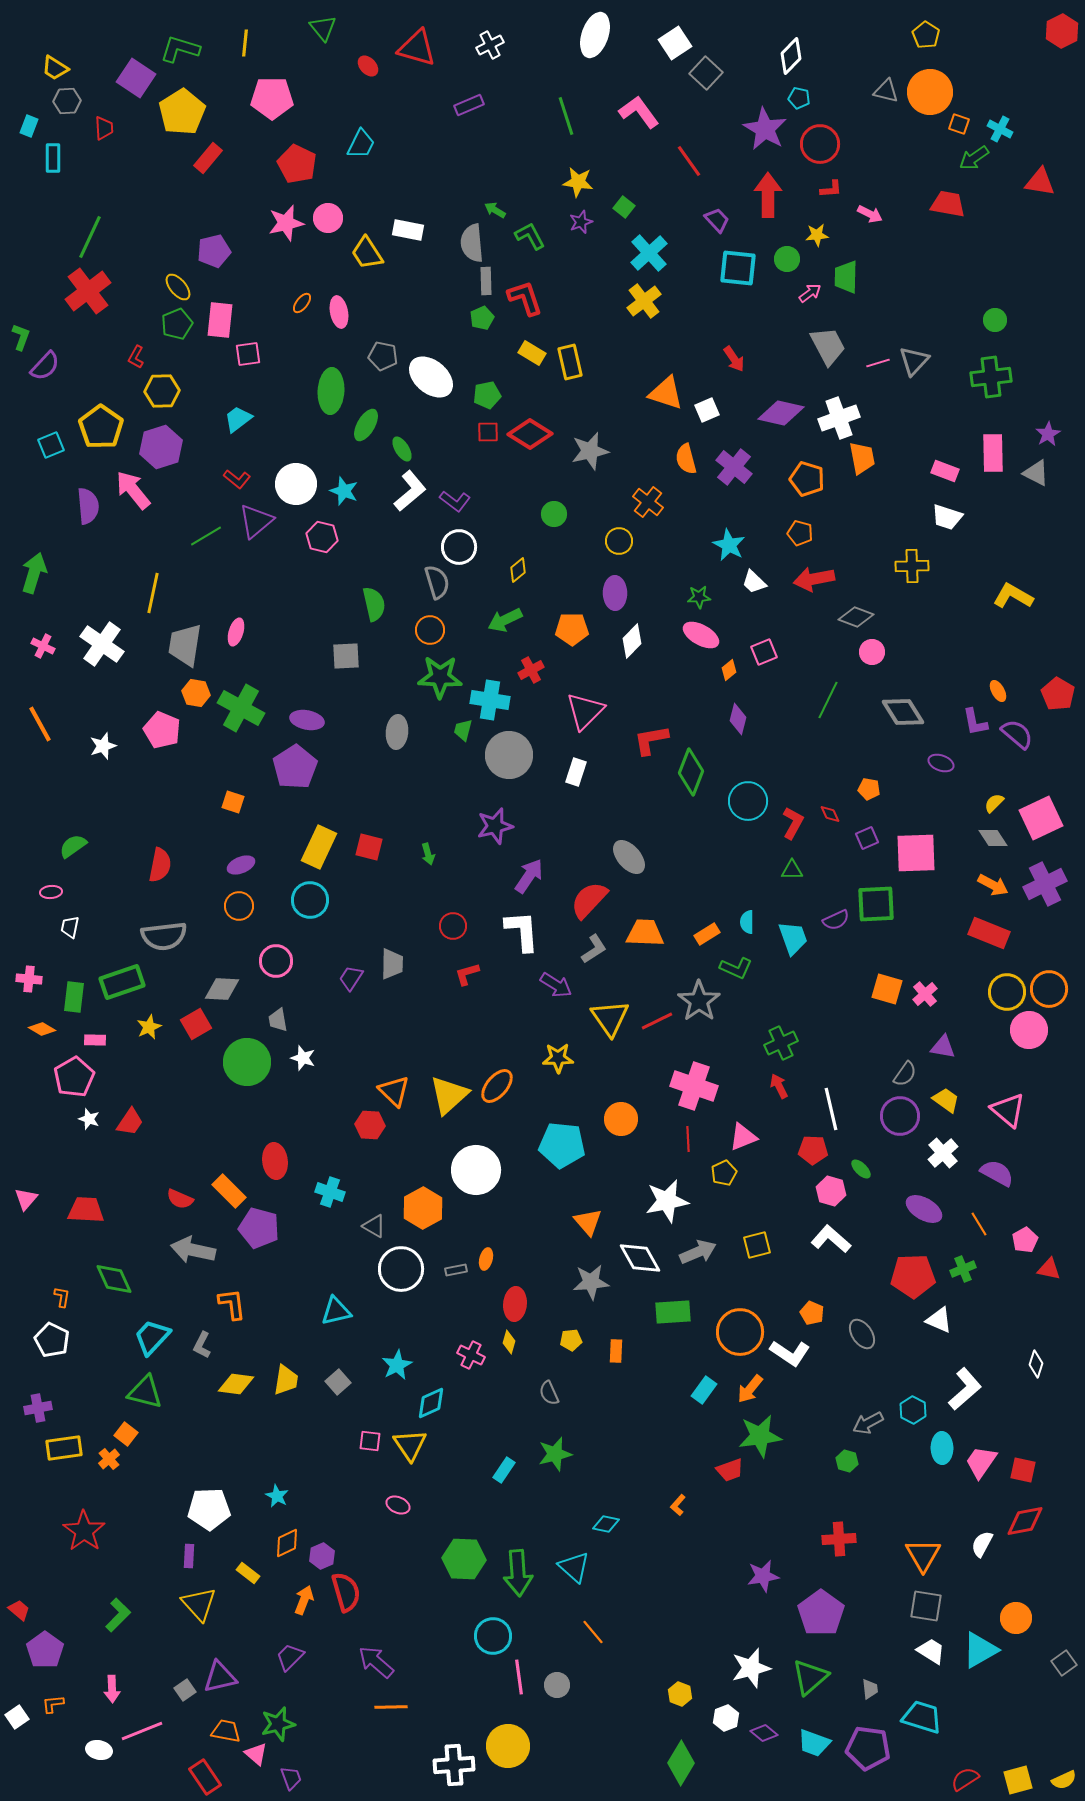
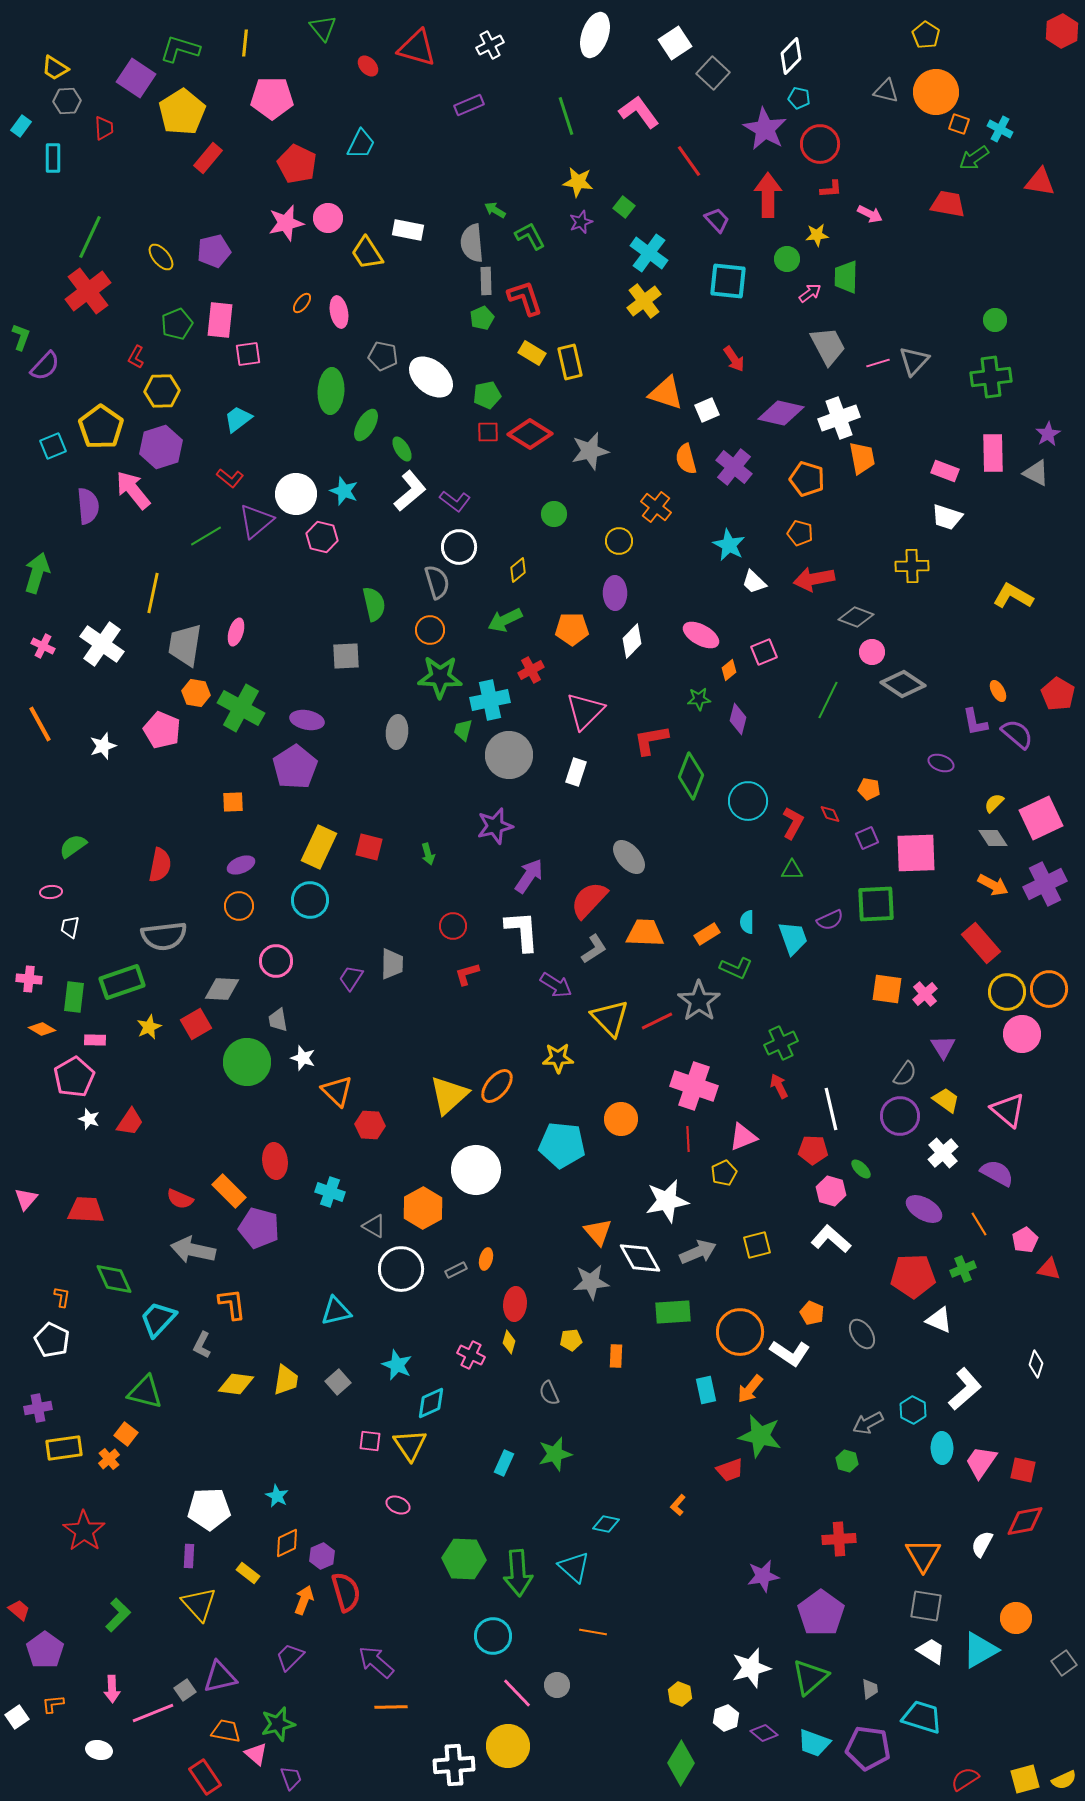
gray square at (706, 73): moved 7 px right
orange circle at (930, 92): moved 6 px right
cyan rectangle at (29, 126): moved 8 px left; rotated 15 degrees clockwise
cyan cross at (649, 253): rotated 12 degrees counterclockwise
cyan square at (738, 268): moved 10 px left, 13 px down
yellow ellipse at (178, 287): moved 17 px left, 30 px up
cyan square at (51, 445): moved 2 px right, 1 px down
red L-shape at (237, 479): moved 7 px left, 1 px up
white circle at (296, 484): moved 10 px down
orange cross at (648, 502): moved 8 px right, 5 px down
green arrow at (34, 573): moved 3 px right
green star at (699, 597): moved 102 px down
cyan cross at (490, 700): rotated 21 degrees counterclockwise
gray diamond at (903, 712): moved 28 px up; rotated 24 degrees counterclockwise
green diamond at (691, 772): moved 4 px down
orange square at (233, 802): rotated 20 degrees counterclockwise
purple semicircle at (836, 920): moved 6 px left
red rectangle at (989, 933): moved 8 px left, 10 px down; rotated 27 degrees clockwise
orange square at (887, 989): rotated 8 degrees counterclockwise
yellow triangle at (610, 1018): rotated 9 degrees counterclockwise
pink circle at (1029, 1030): moved 7 px left, 4 px down
purple triangle at (943, 1047): rotated 48 degrees clockwise
orange triangle at (394, 1091): moved 57 px left
orange triangle at (588, 1222): moved 10 px right, 10 px down
gray rectangle at (456, 1270): rotated 15 degrees counterclockwise
cyan trapezoid at (152, 1337): moved 6 px right, 18 px up
orange rectangle at (616, 1351): moved 5 px down
cyan star at (397, 1365): rotated 20 degrees counterclockwise
cyan rectangle at (704, 1390): moved 2 px right; rotated 48 degrees counterclockwise
green star at (760, 1436): rotated 21 degrees clockwise
cyan rectangle at (504, 1470): moved 7 px up; rotated 10 degrees counterclockwise
orange line at (593, 1632): rotated 40 degrees counterclockwise
pink line at (519, 1677): moved 2 px left, 16 px down; rotated 36 degrees counterclockwise
pink line at (142, 1731): moved 11 px right, 18 px up
yellow square at (1018, 1780): moved 7 px right, 1 px up
